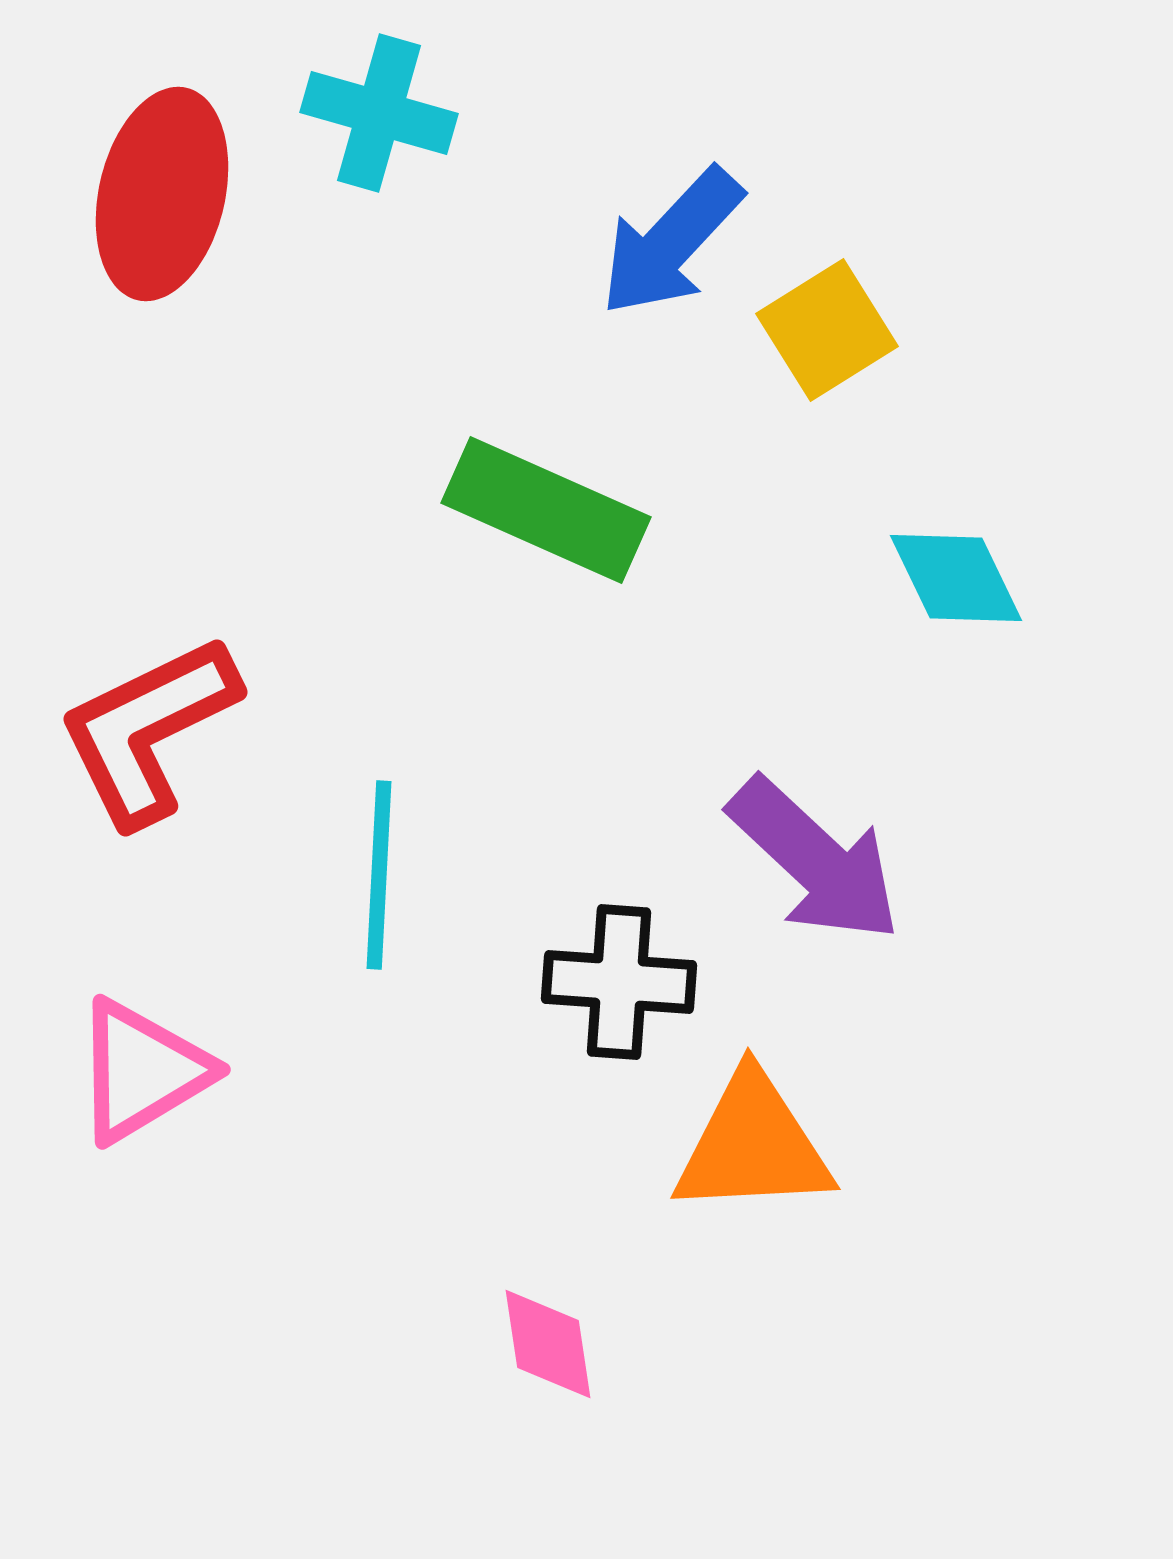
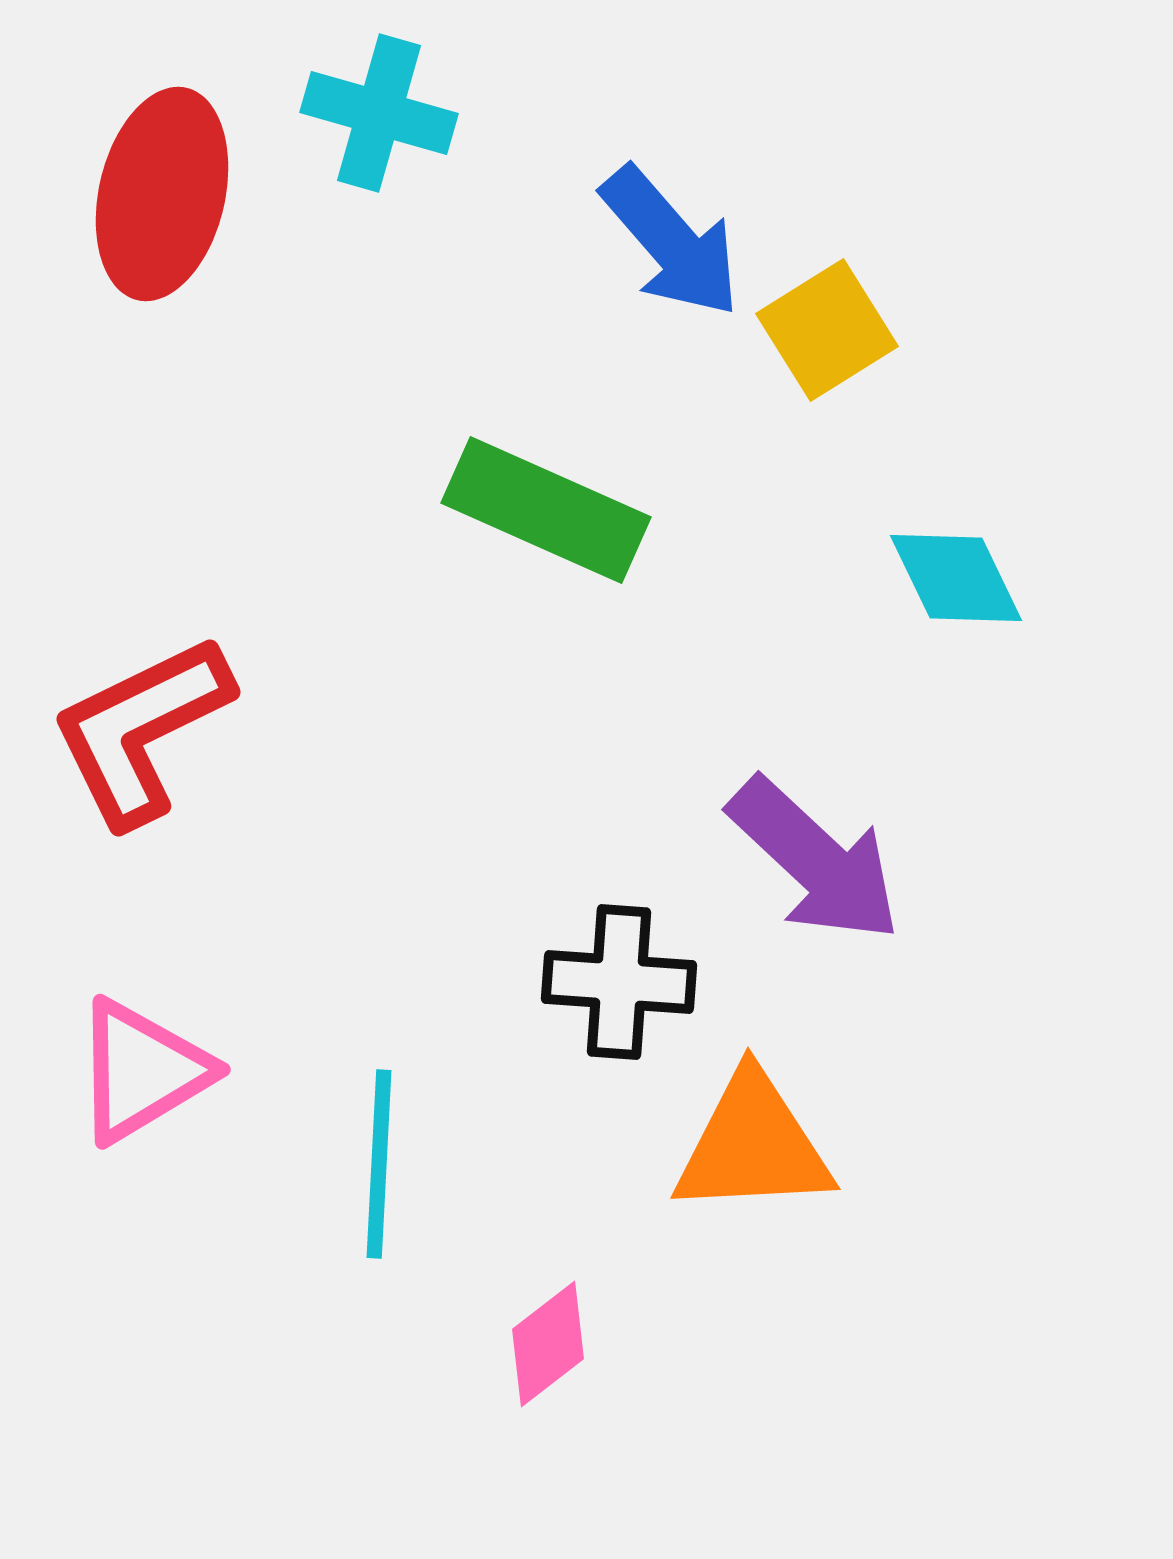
blue arrow: rotated 84 degrees counterclockwise
red L-shape: moved 7 px left
cyan line: moved 289 px down
pink diamond: rotated 61 degrees clockwise
